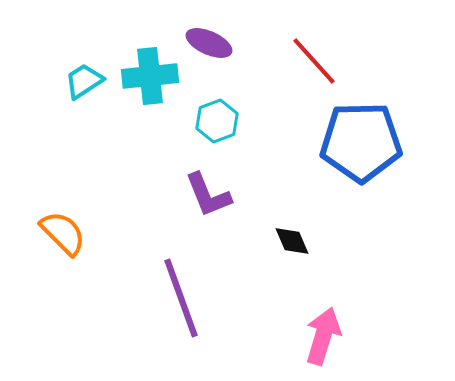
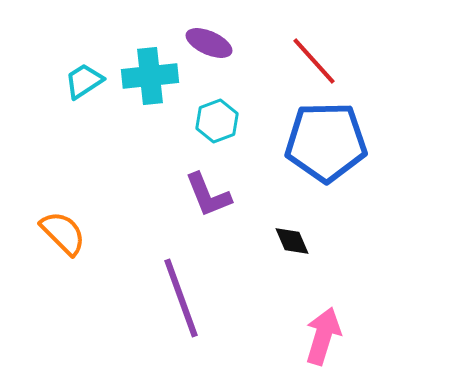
blue pentagon: moved 35 px left
